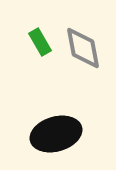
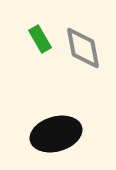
green rectangle: moved 3 px up
